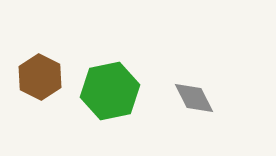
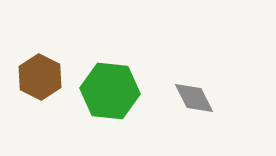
green hexagon: rotated 18 degrees clockwise
